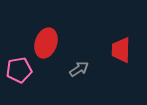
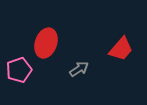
red trapezoid: moved 1 px up; rotated 140 degrees counterclockwise
pink pentagon: rotated 10 degrees counterclockwise
